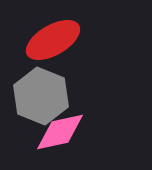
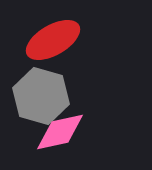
gray hexagon: rotated 6 degrees counterclockwise
